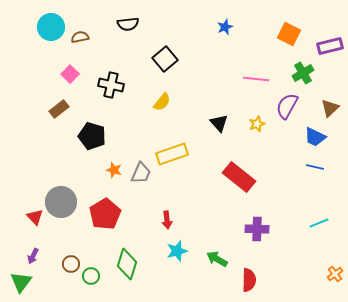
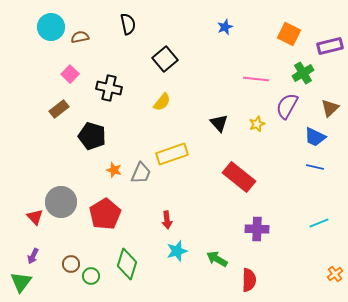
black semicircle: rotated 95 degrees counterclockwise
black cross: moved 2 px left, 3 px down
